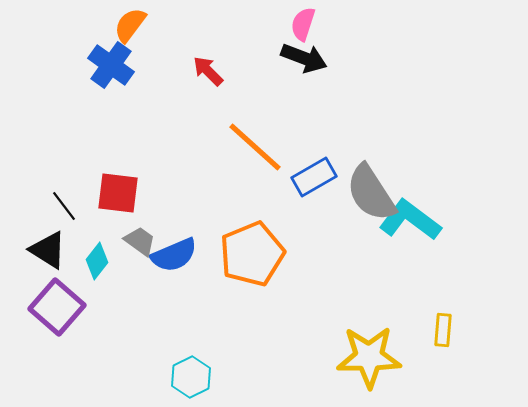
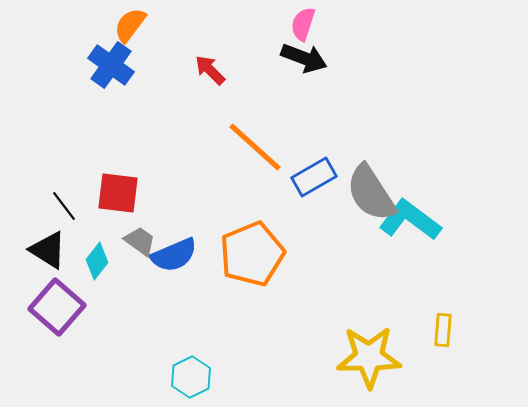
red arrow: moved 2 px right, 1 px up
